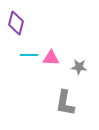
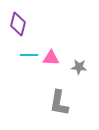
purple diamond: moved 2 px right, 1 px down
gray L-shape: moved 6 px left
